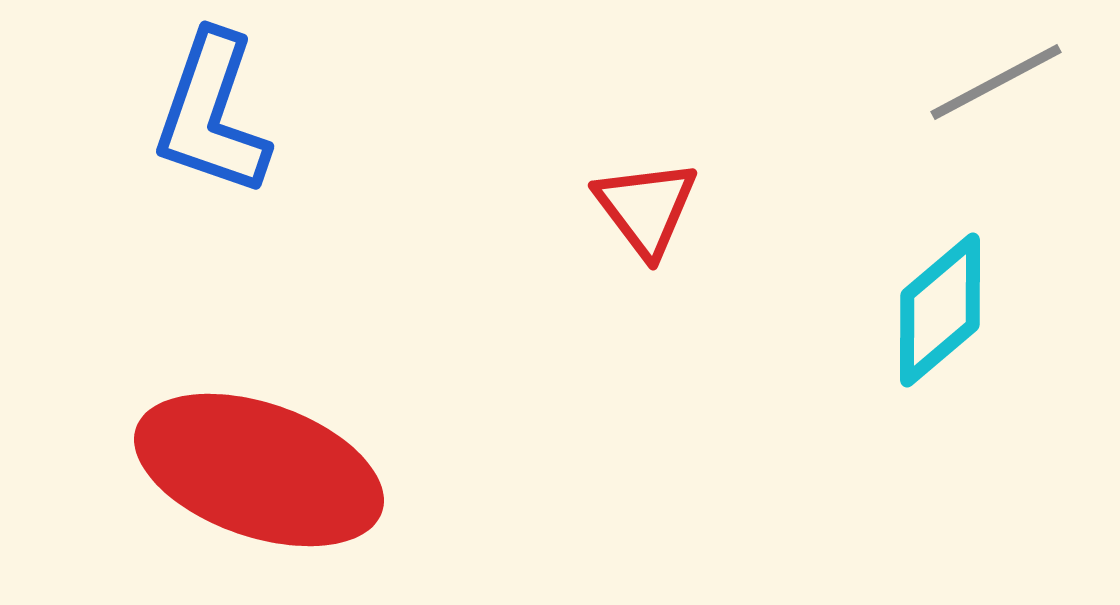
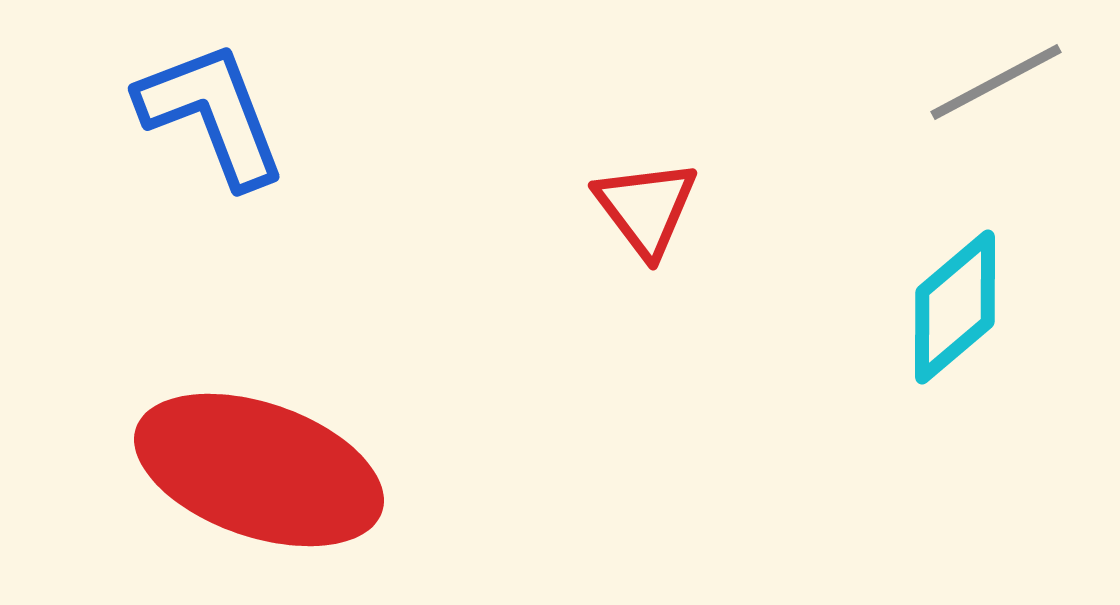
blue L-shape: rotated 140 degrees clockwise
cyan diamond: moved 15 px right, 3 px up
